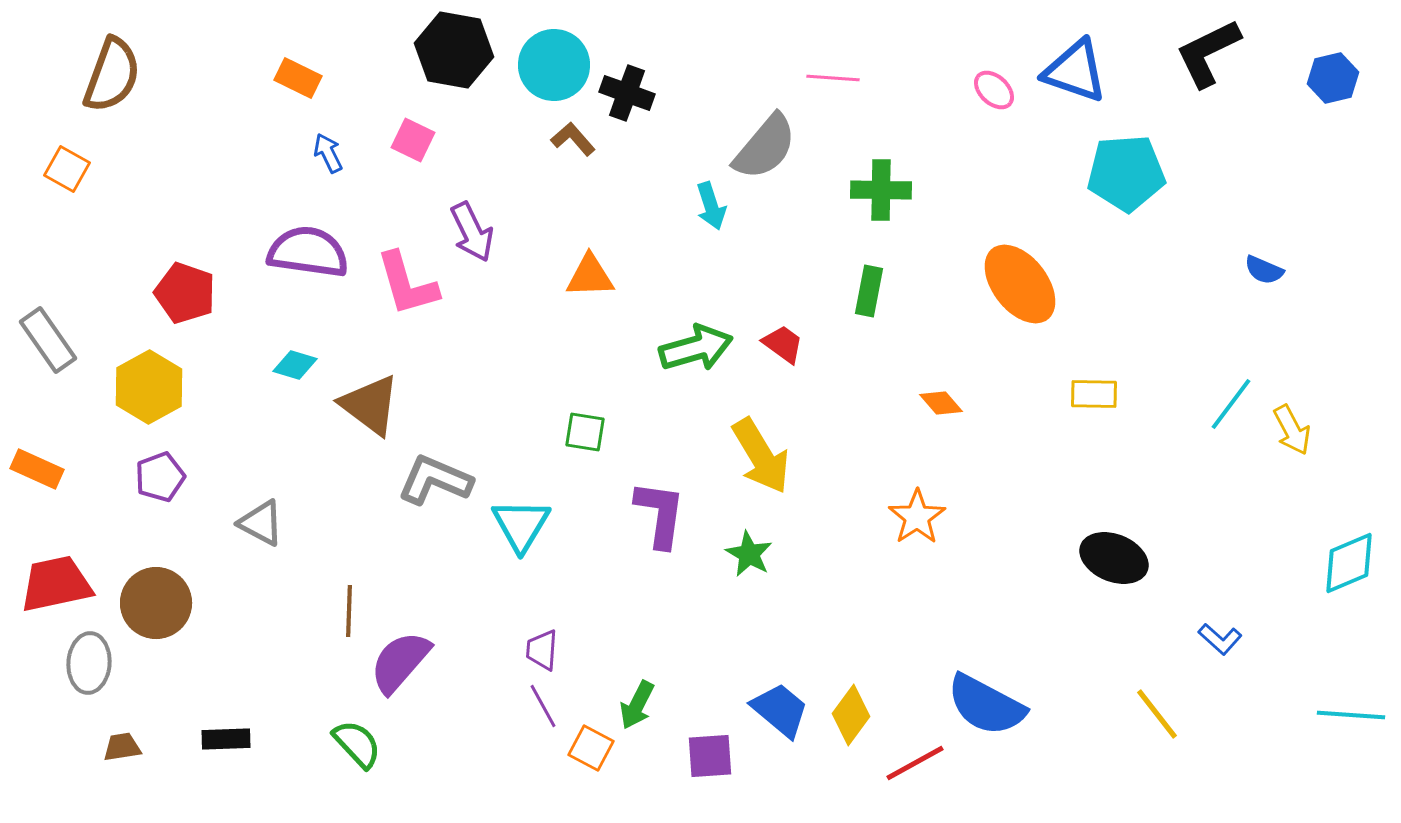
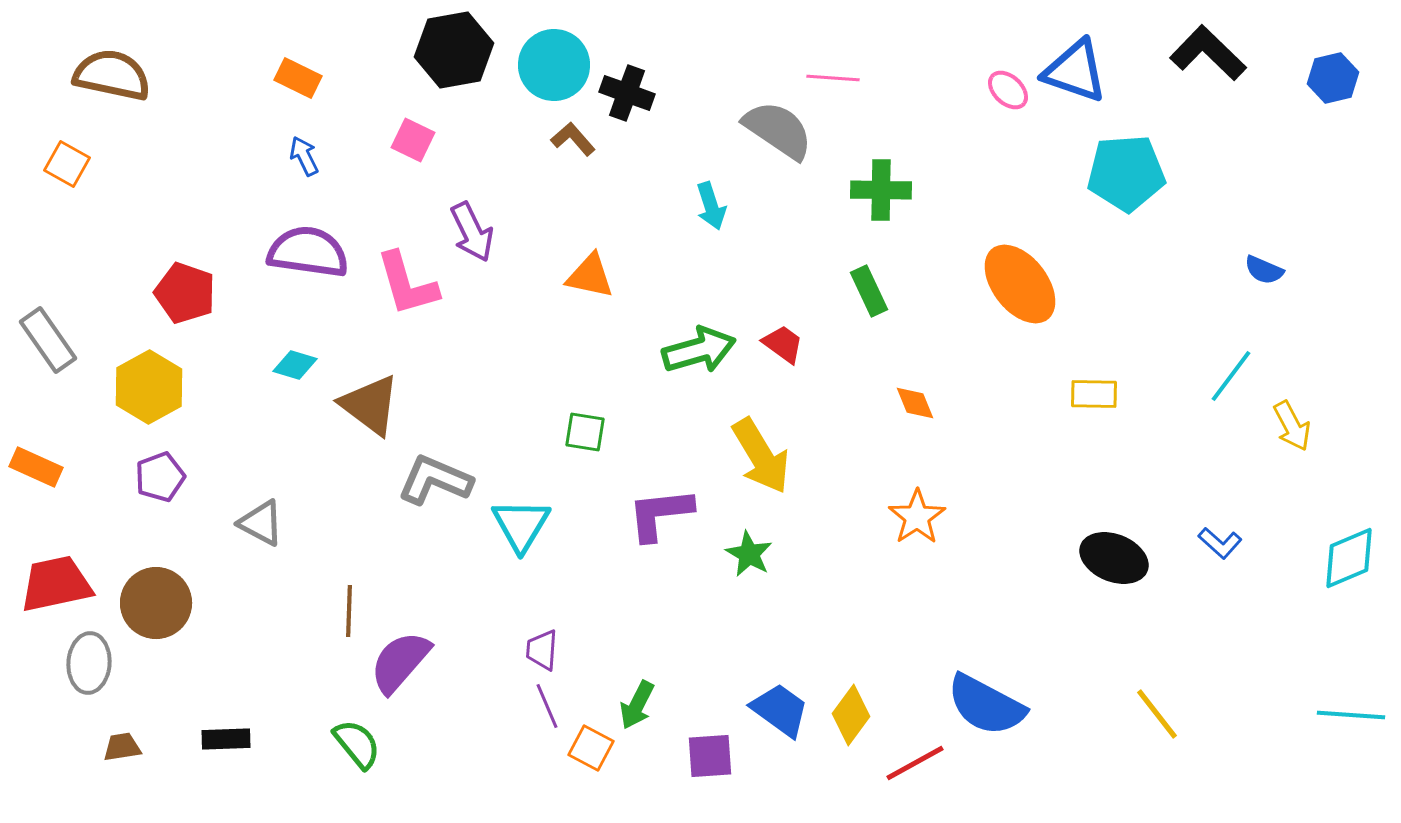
black hexagon at (454, 50): rotated 20 degrees counterclockwise
black L-shape at (1208, 53): rotated 70 degrees clockwise
brown semicircle at (112, 75): rotated 98 degrees counterclockwise
pink ellipse at (994, 90): moved 14 px right
gray semicircle at (765, 147): moved 13 px right, 17 px up; rotated 96 degrees counterclockwise
blue arrow at (328, 153): moved 24 px left, 3 px down
orange square at (67, 169): moved 5 px up
orange triangle at (590, 276): rotated 14 degrees clockwise
green rectangle at (869, 291): rotated 36 degrees counterclockwise
green arrow at (696, 348): moved 3 px right, 2 px down
orange diamond at (941, 403): moved 26 px left; rotated 18 degrees clockwise
cyan line at (1231, 404): moved 28 px up
yellow arrow at (1292, 430): moved 4 px up
orange rectangle at (37, 469): moved 1 px left, 2 px up
purple L-shape at (660, 514): rotated 104 degrees counterclockwise
cyan diamond at (1349, 563): moved 5 px up
blue L-shape at (1220, 639): moved 96 px up
purple line at (543, 706): moved 4 px right; rotated 6 degrees clockwise
blue trapezoid at (780, 710): rotated 4 degrees counterclockwise
green semicircle at (357, 744): rotated 4 degrees clockwise
